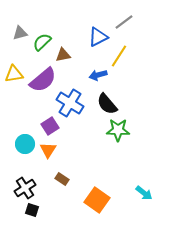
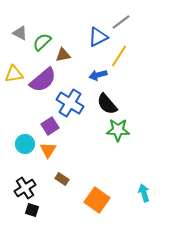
gray line: moved 3 px left
gray triangle: rotated 42 degrees clockwise
cyan arrow: rotated 144 degrees counterclockwise
